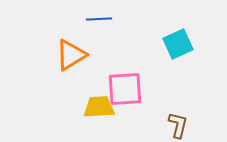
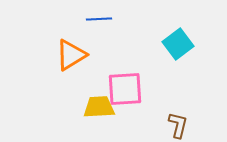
cyan square: rotated 12 degrees counterclockwise
